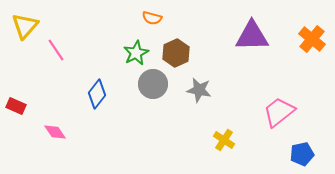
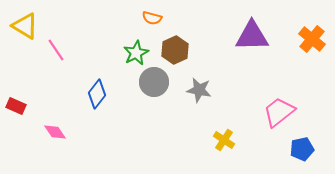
yellow triangle: rotated 40 degrees counterclockwise
brown hexagon: moved 1 px left, 3 px up
gray circle: moved 1 px right, 2 px up
blue pentagon: moved 5 px up
